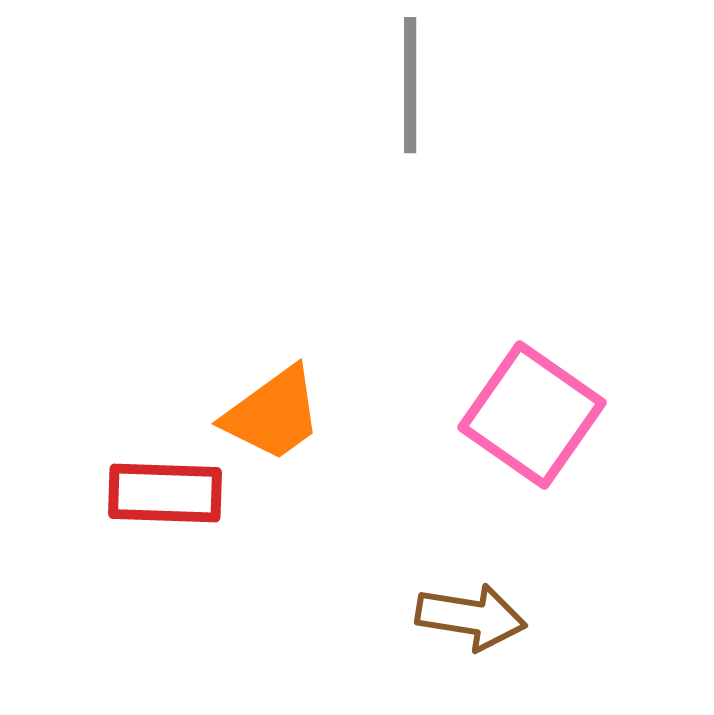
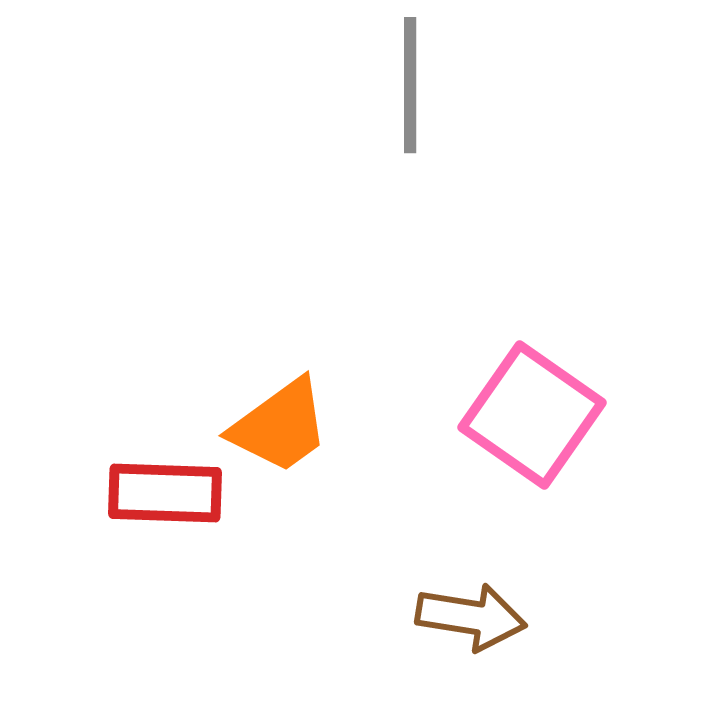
orange trapezoid: moved 7 px right, 12 px down
